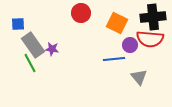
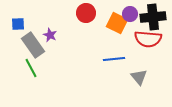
red circle: moved 5 px right
red semicircle: moved 2 px left
purple circle: moved 31 px up
purple star: moved 2 px left, 14 px up; rotated 16 degrees clockwise
green line: moved 1 px right, 5 px down
